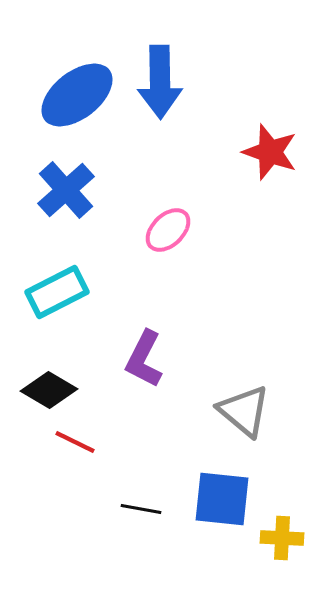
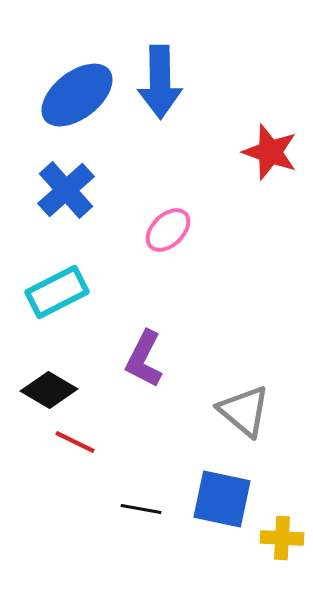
blue square: rotated 6 degrees clockwise
